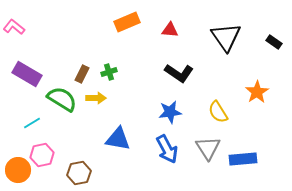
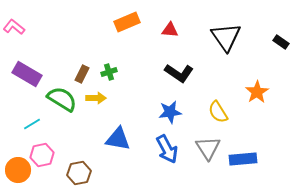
black rectangle: moved 7 px right
cyan line: moved 1 px down
